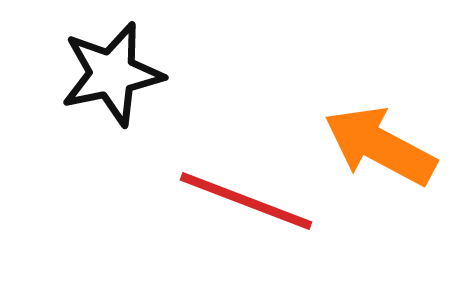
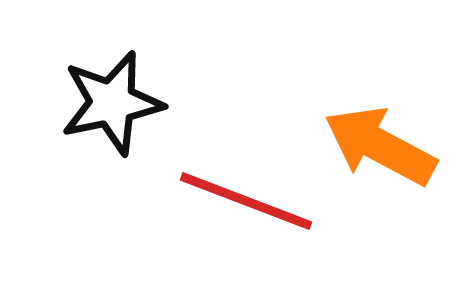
black star: moved 29 px down
